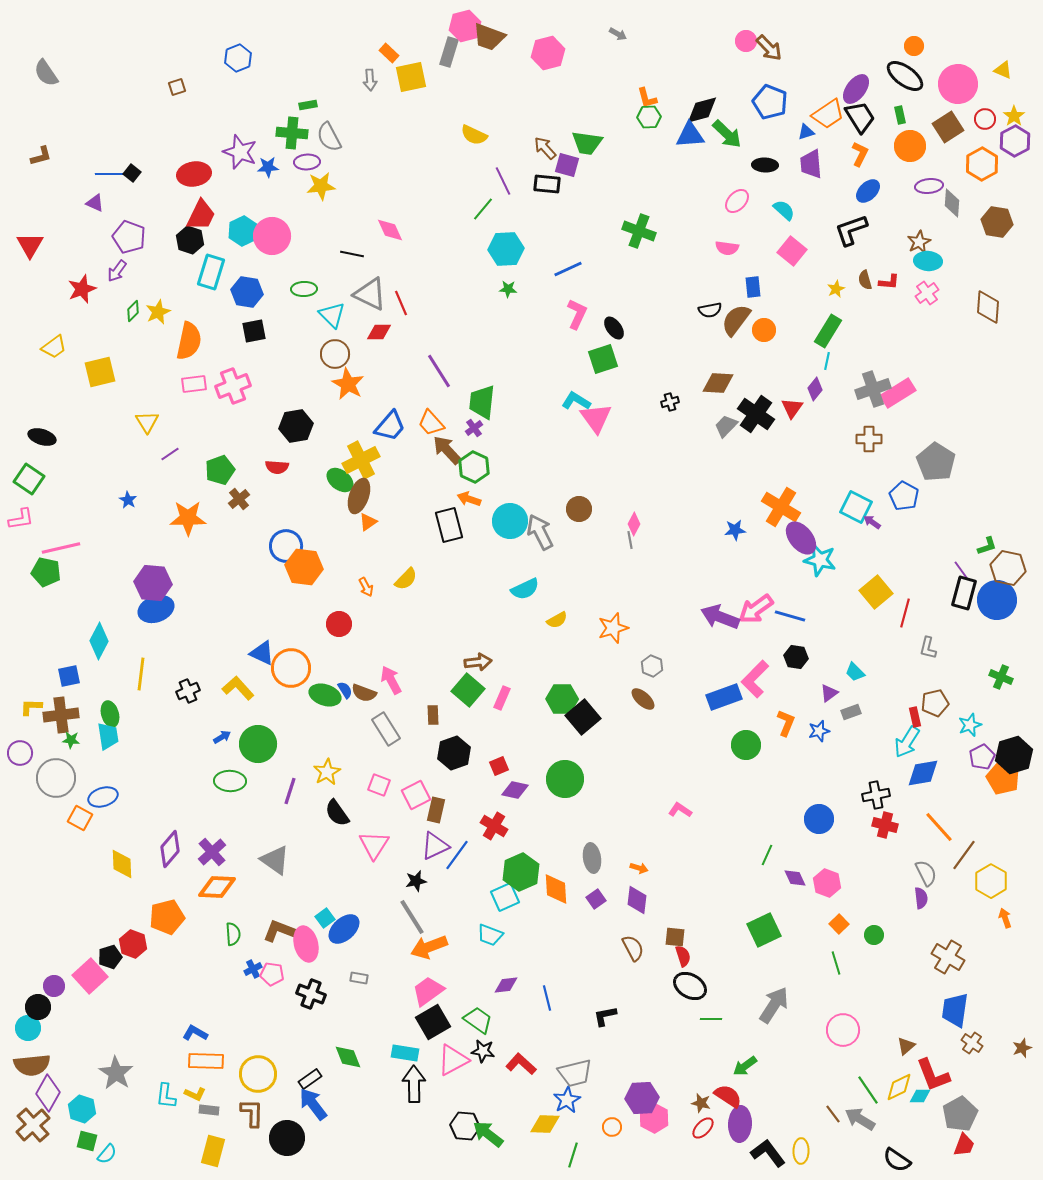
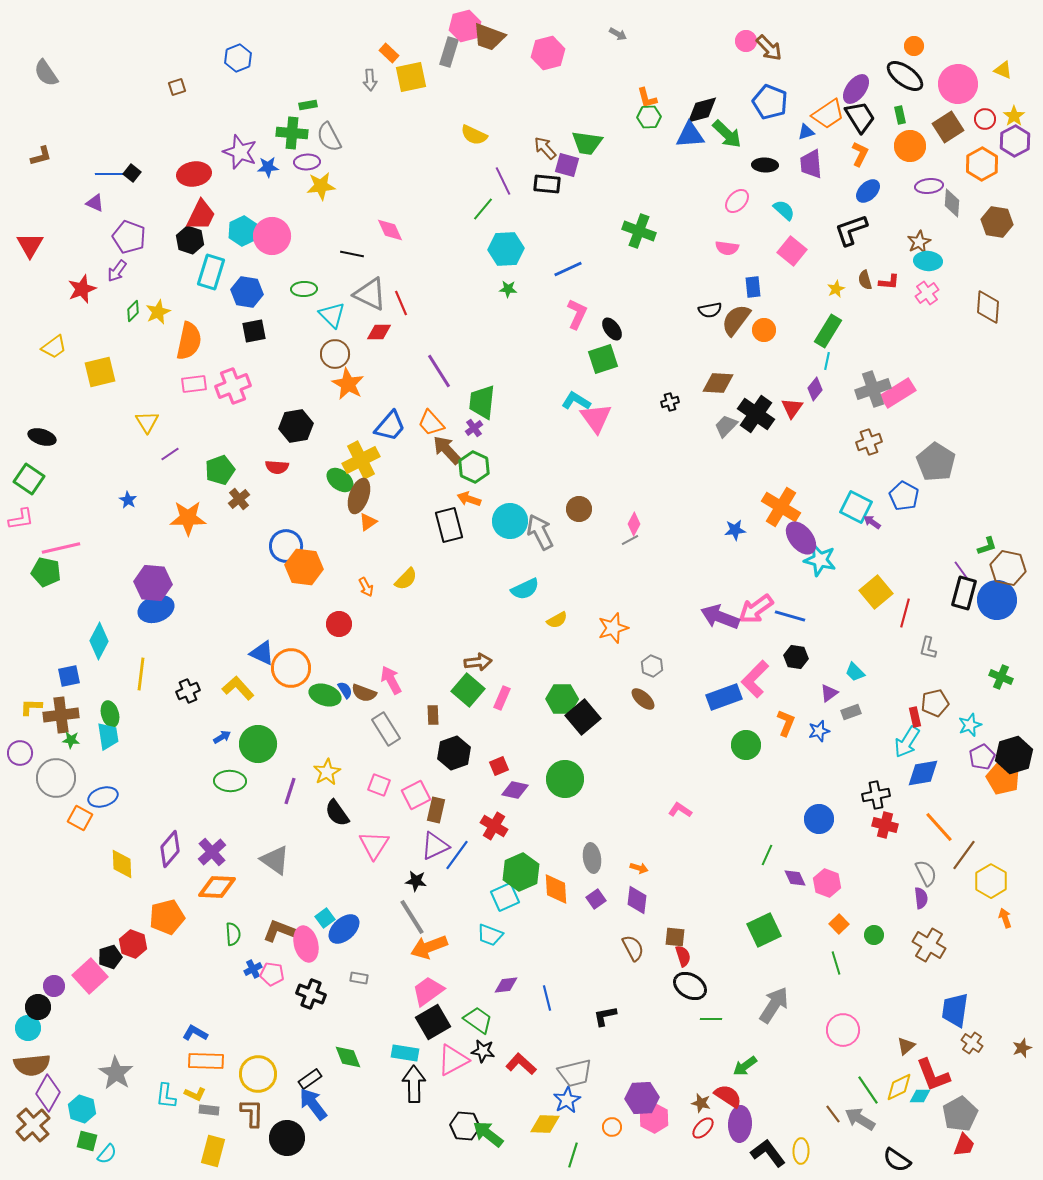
black ellipse at (614, 328): moved 2 px left, 1 px down
brown cross at (869, 439): moved 3 px down; rotated 20 degrees counterclockwise
gray line at (630, 540): rotated 72 degrees clockwise
black star at (416, 881): rotated 20 degrees clockwise
brown cross at (948, 957): moved 19 px left, 12 px up
